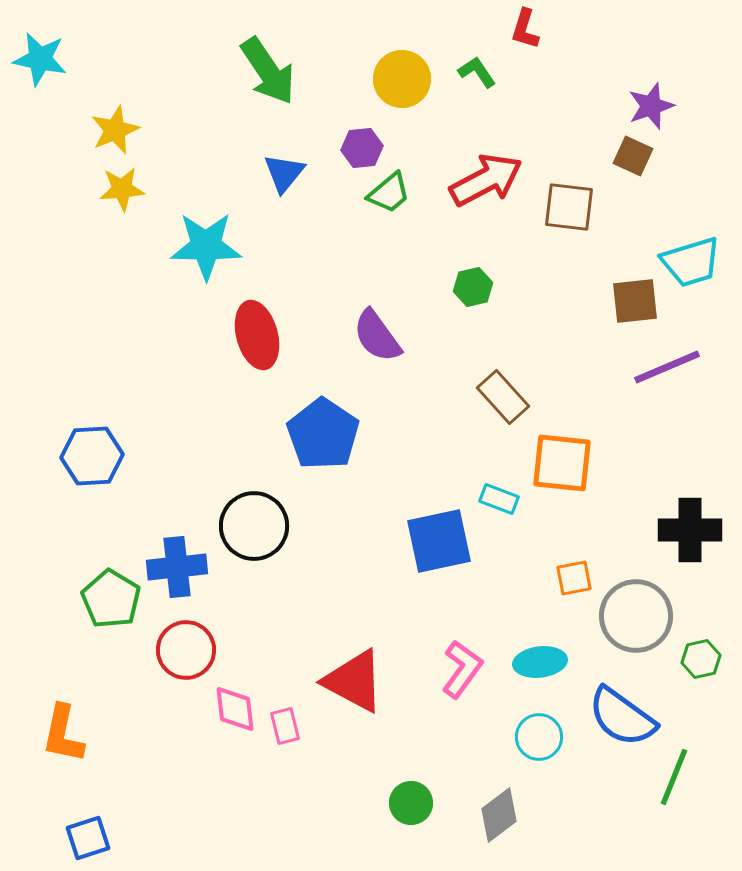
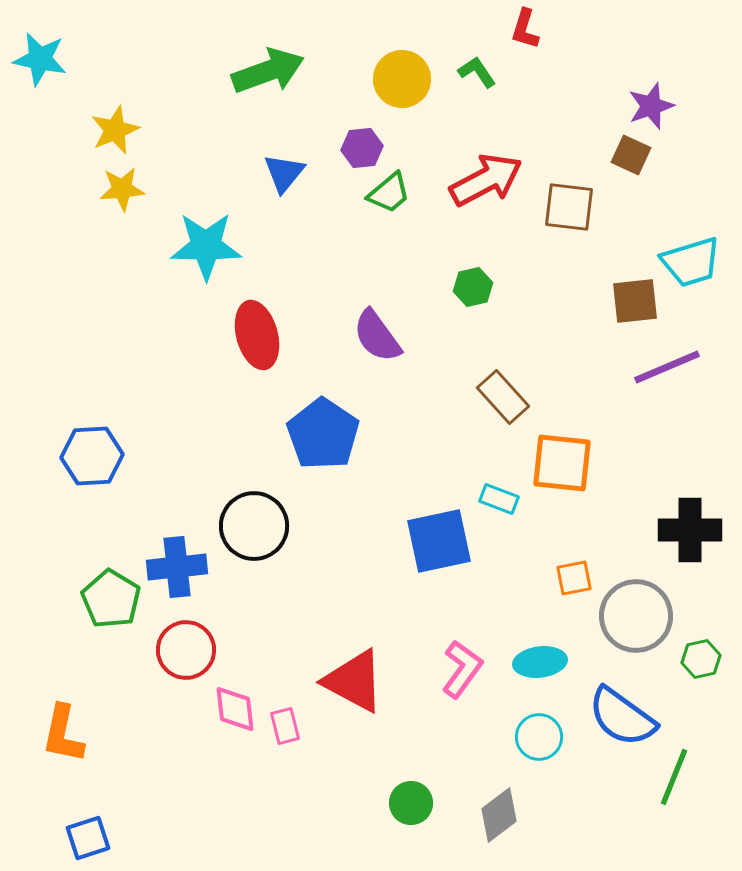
green arrow at (268, 71): rotated 76 degrees counterclockwise
brown square at (633, 156): moved 2 px left, 1 px up
